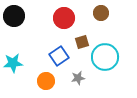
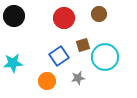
brown circle: moved 2 px left, 1 px down
brown square: moved 1 px right, 3 px down
orange circle: moved 1 px right
